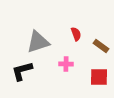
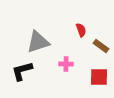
red semicircle: moved 5 px right, 4 px up
